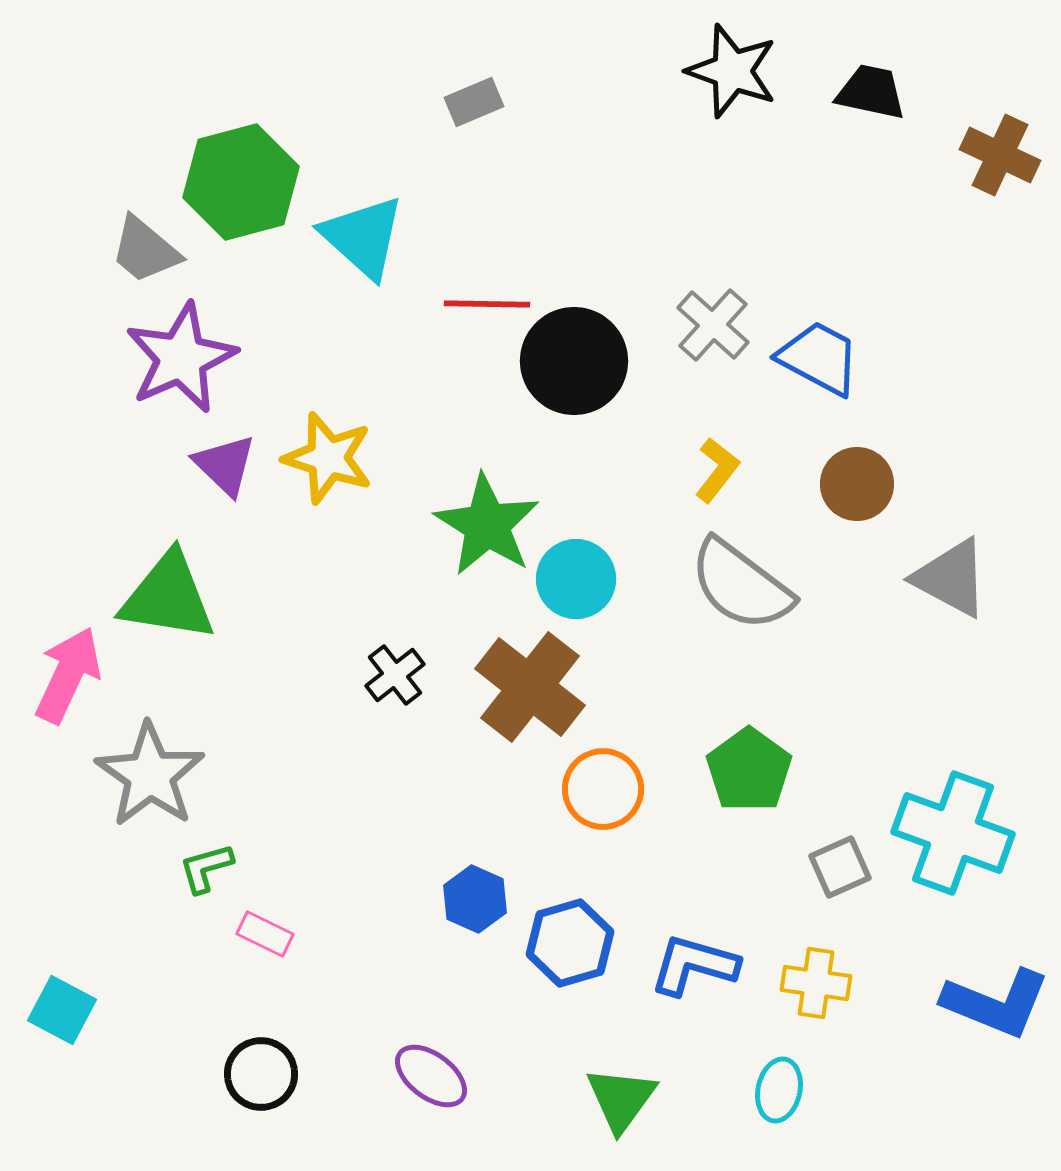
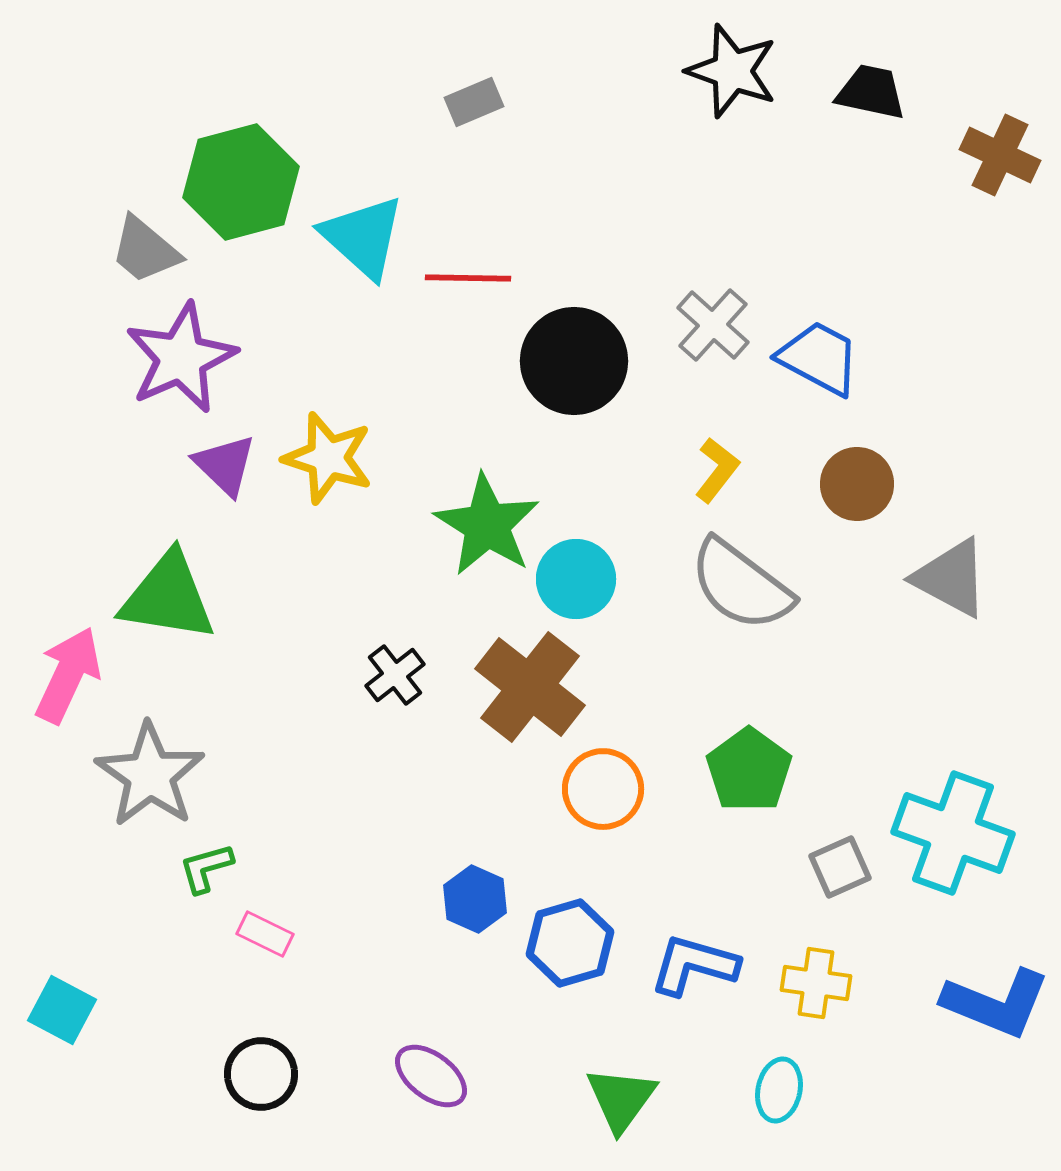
red line at (487, 304): moved 19 px left, 26 px up
